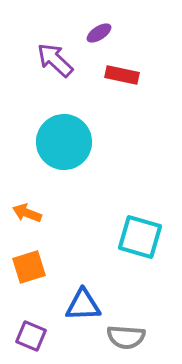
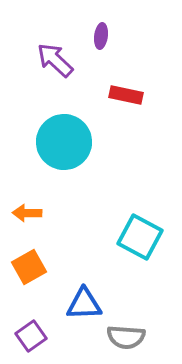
purple ellipse: moved 2 px right, 3 px down; rotated 50 degrees counterclockwise
red rectangle: moved 4 px right, 20 px down
orange arrow: rotated 20 degrees counterclockwise
cyan square: rotated 12 degrees clockwise
orange square: rotated 12 degrees counterclockwise
blue triangle: moved 1 px right, 1 px up
purple square: rotated 32 degrees clockwise
